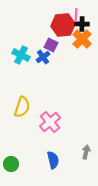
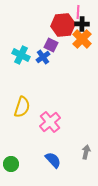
pink line: moved 2 px right, 3 px up
blue semicircle: rotated 30 degrees counterclockwise
